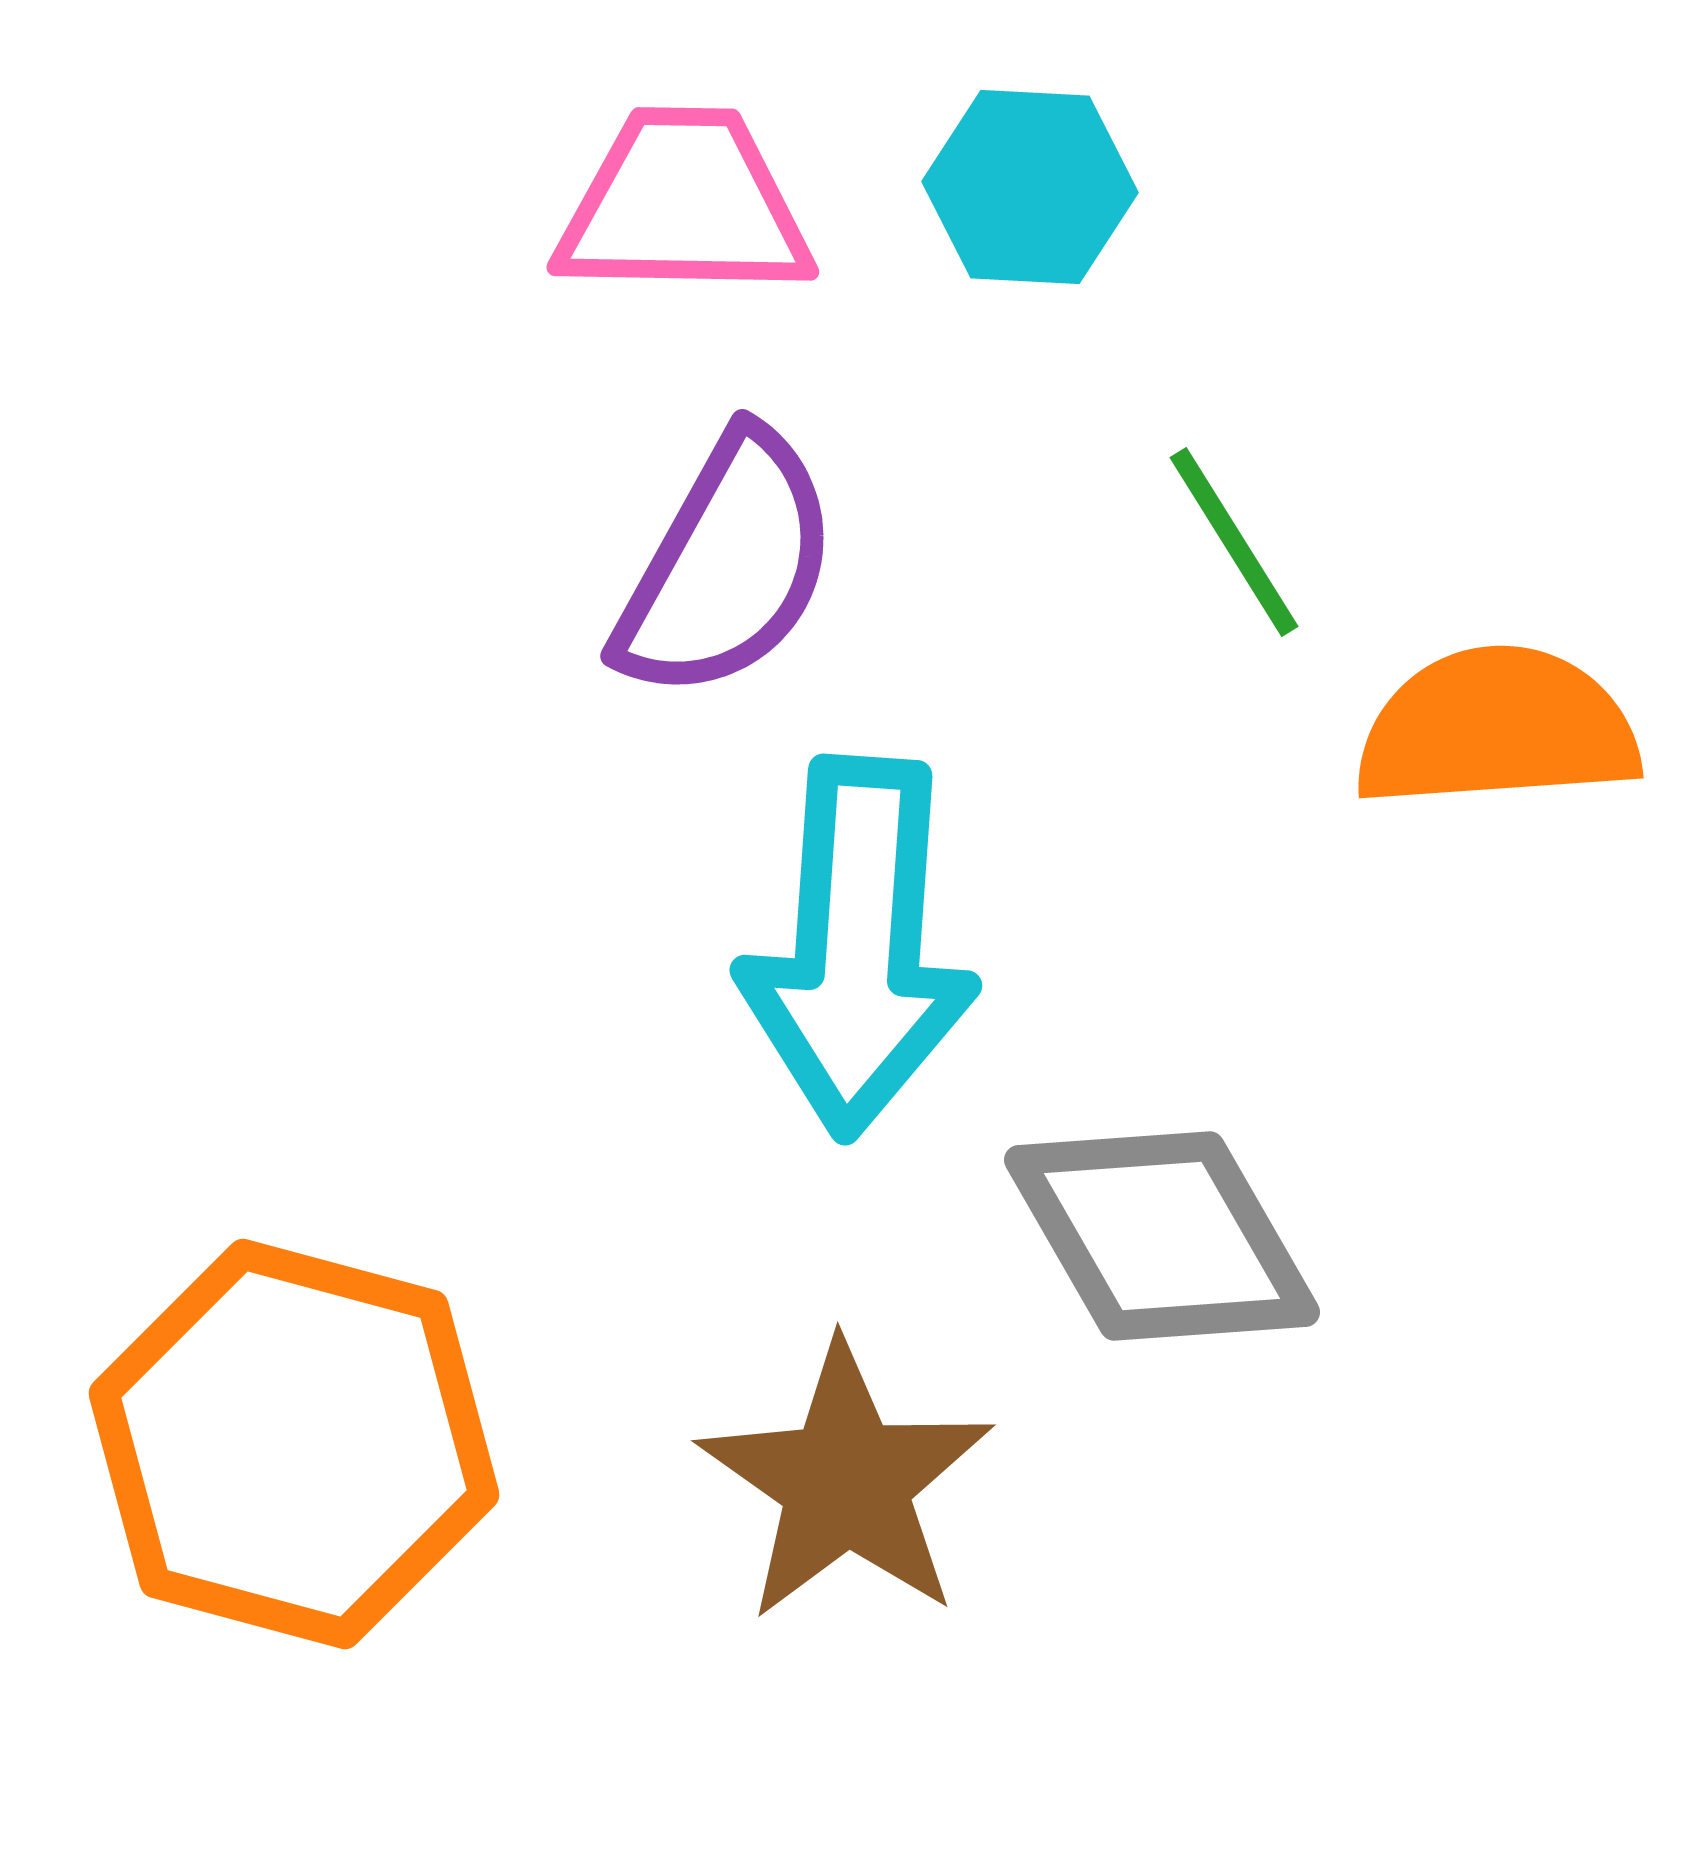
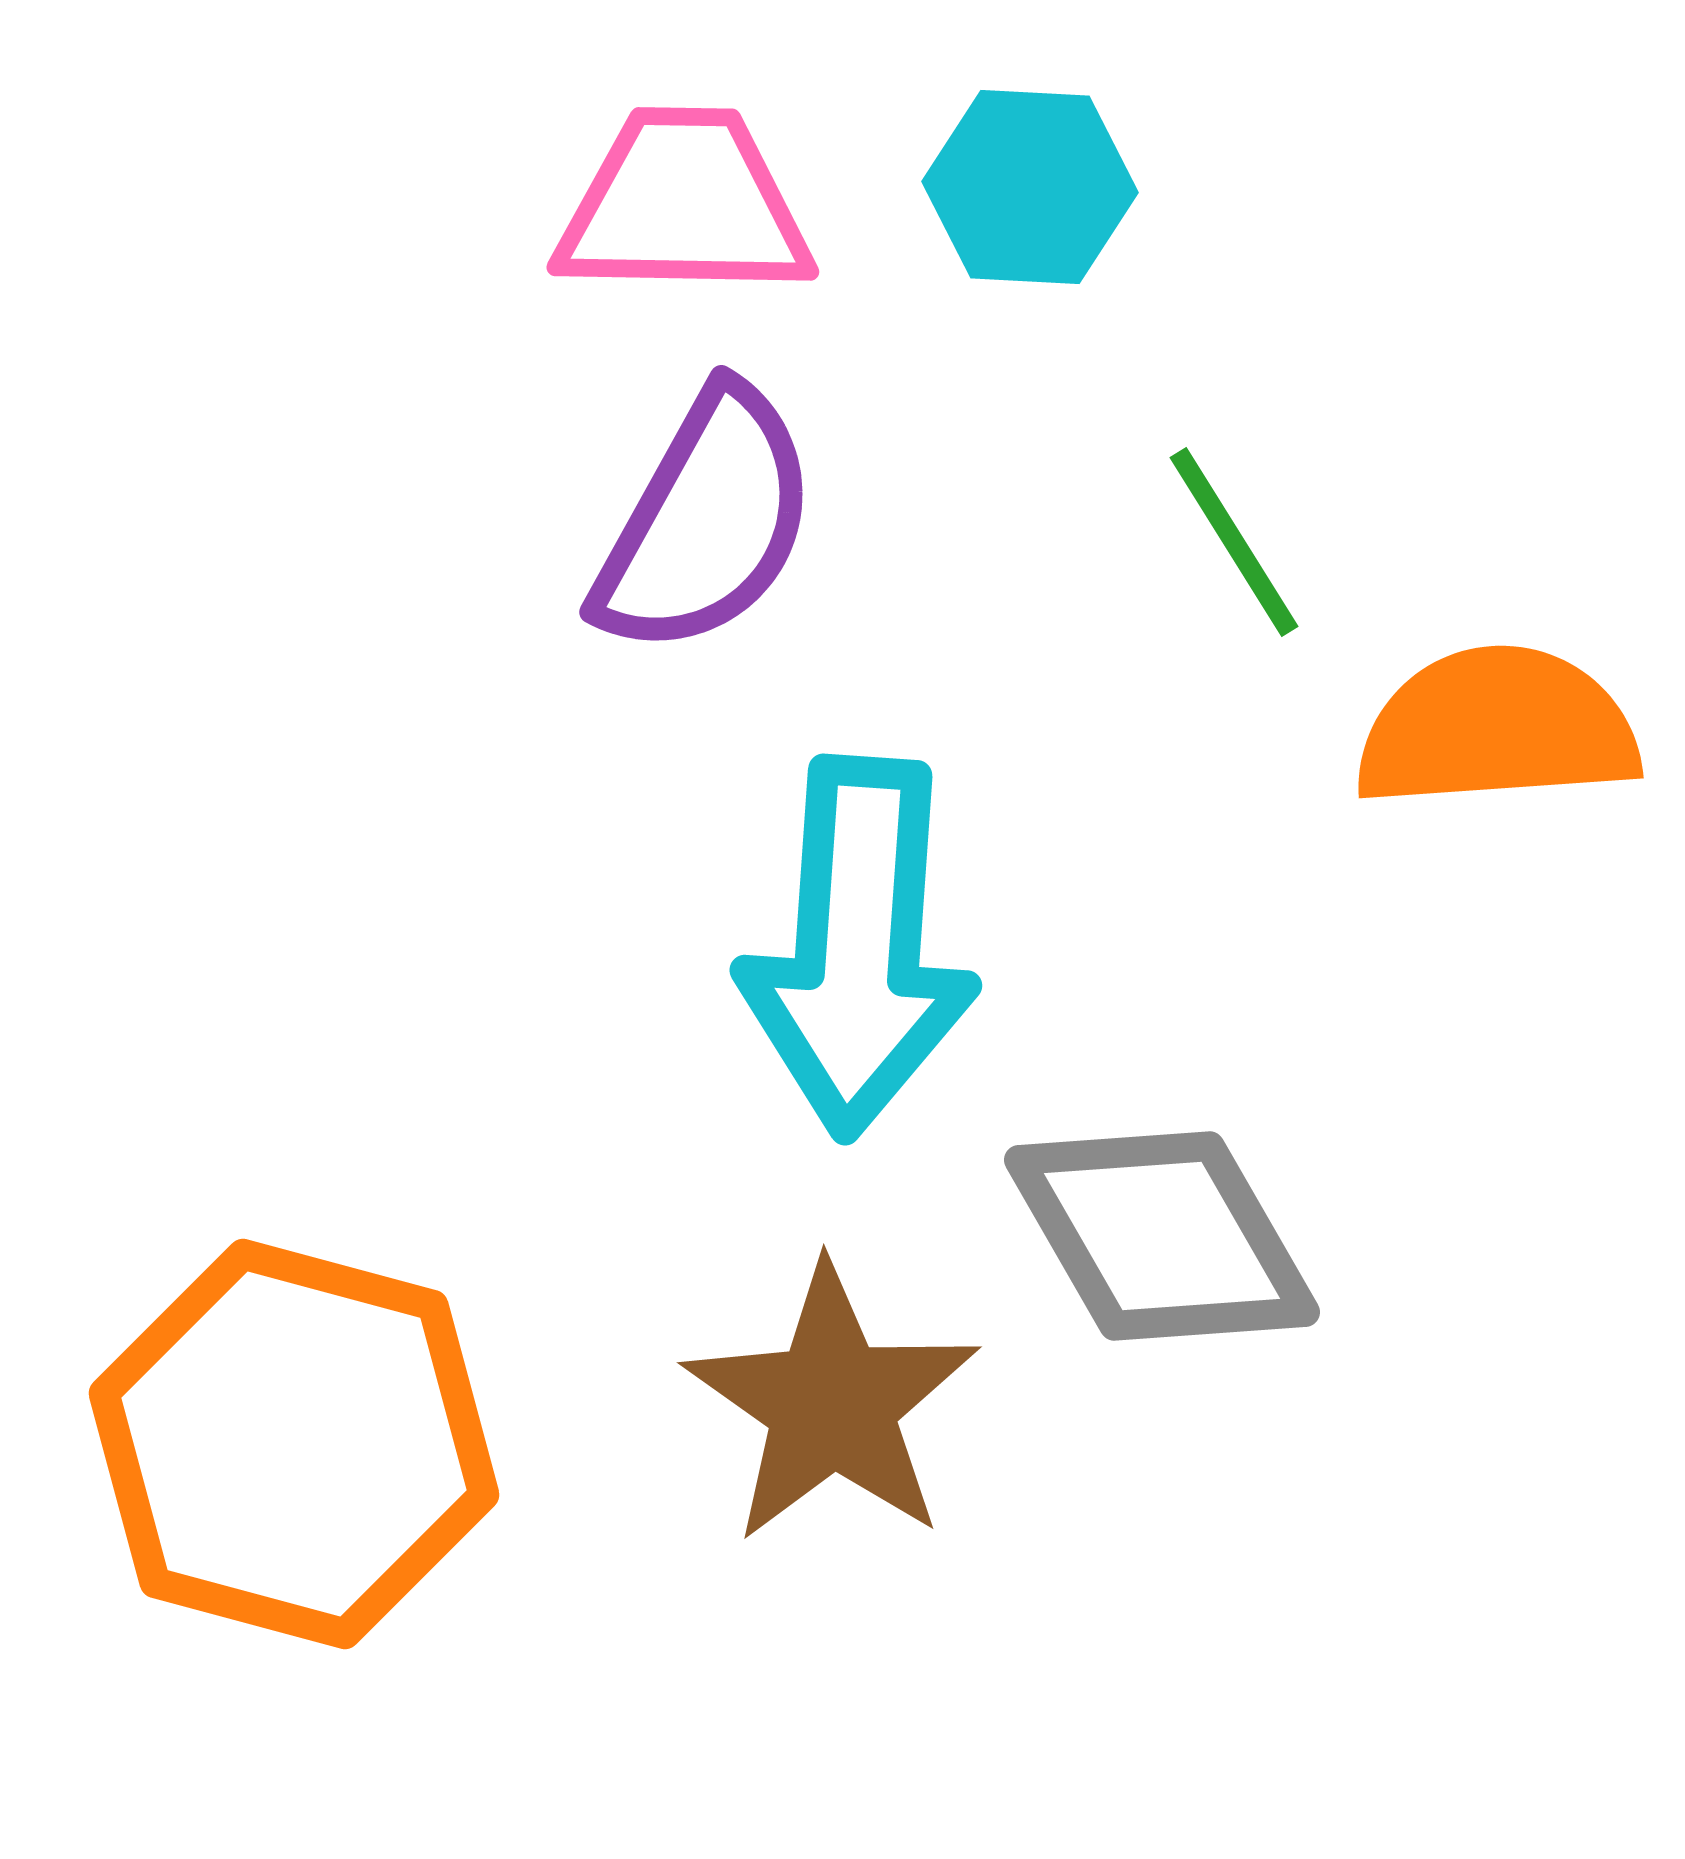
purple semicircle: moved 21 px left, 44 px up
brown star: moved 14 px left, 78 px up
